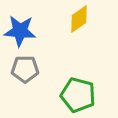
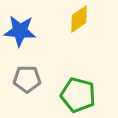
gray pentagon: moved 2 px right, 10 px down
